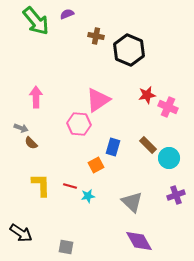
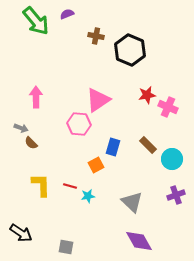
black hexagon: moved 1 px right
cyan circle: moved 3 px right, 1 px down
